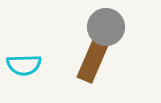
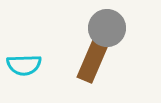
gray circle: moved 1 px right, 1 px down
